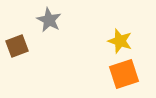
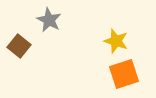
yellow star: moved 4 px left
brown square: moved 2 px right; rotated 30 degrees counterclockwise
